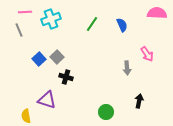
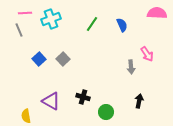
pink line: moved 1 px down
gray square: moved 6 px right, 2 px down
gray arrow: moved 4 px right, 1 px up
black cross: moved 17 px right, 20 px down
purple triangle: moved 4 px right, 1 px down; rotated 12 degrees clockwise
